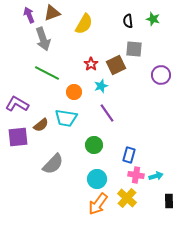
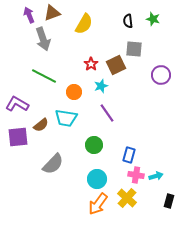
green line: moved 3 px left, 3 px down
black rectangle: rotated 16 degrees clockwise
